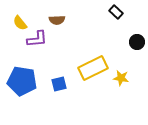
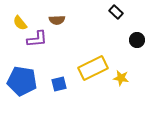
black circle: moved 2 px up
